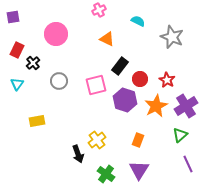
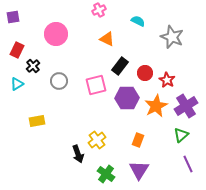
black cross: moved 3 px down
red circle: moved 5 px right, 6 px up
cyan triangle: rotated 24 degrees clockwise
purple hexagon: moved 2 px right, 2 px up; rotated 20 degrees counterclockwise
green triangle: moved 1 px right
